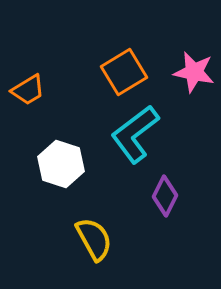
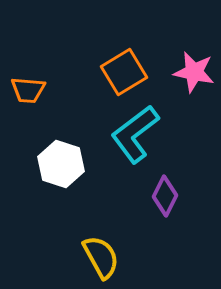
orange trapezoid: rotated 36 degrees clockwise
yellow semicircle: moved 7 px right, 18 px down
